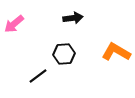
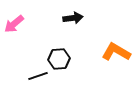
black hexagon: moved 5 px left, 5 px down
black line: rotated 18 degrees clockwise
